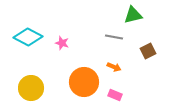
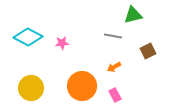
gray line: moved 1 px left, 1 px up
pink star: rotated 24 degrees counterclockwise
orange arrow: rotated 128 degrees clockwise
orange circle: moved 2 px left, 4 px down
pink rectangle: rotated 40 degrees clockwise
